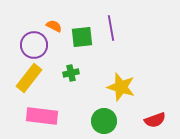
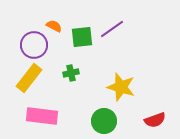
purple line: moved 1 px right, 1 px down; rotated 65 degrees clockwise
